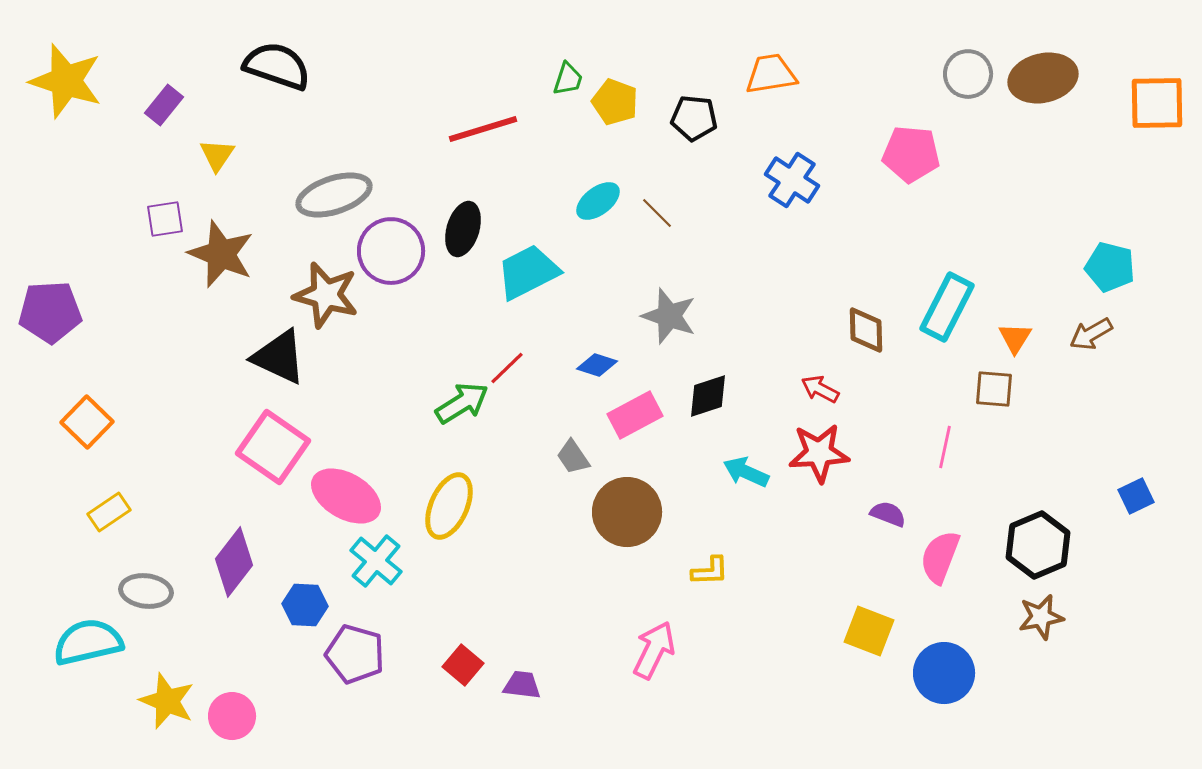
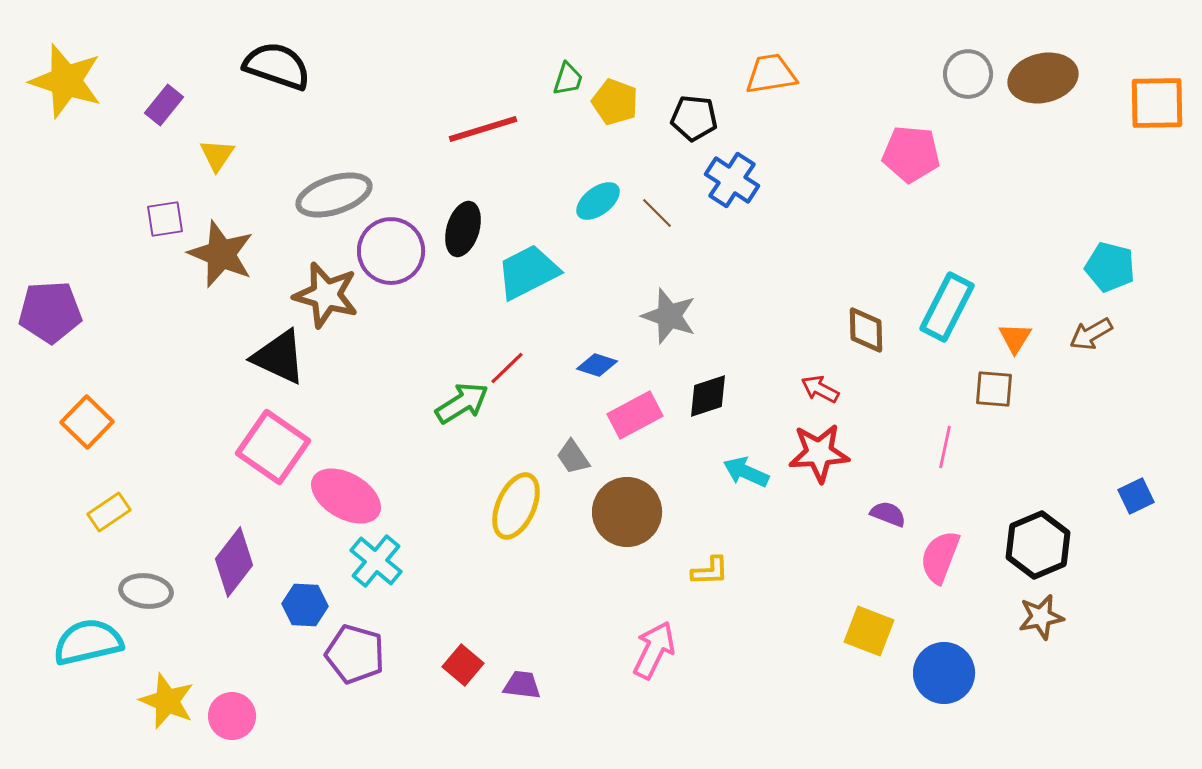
blue cross at (792, 180): moved 60 px left
yellow ellipse at (449, 506): moved 67 px right
